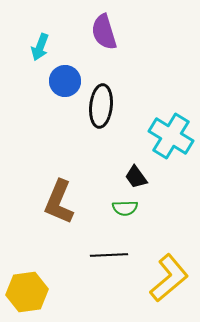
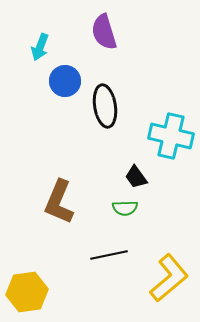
black ellipse: moved 4 px right; rotated 15 degrees counterclockwise
cyan cross: rotated 18 degrees counterclockwise
black line: rotated 9 degrees counterclockwise
